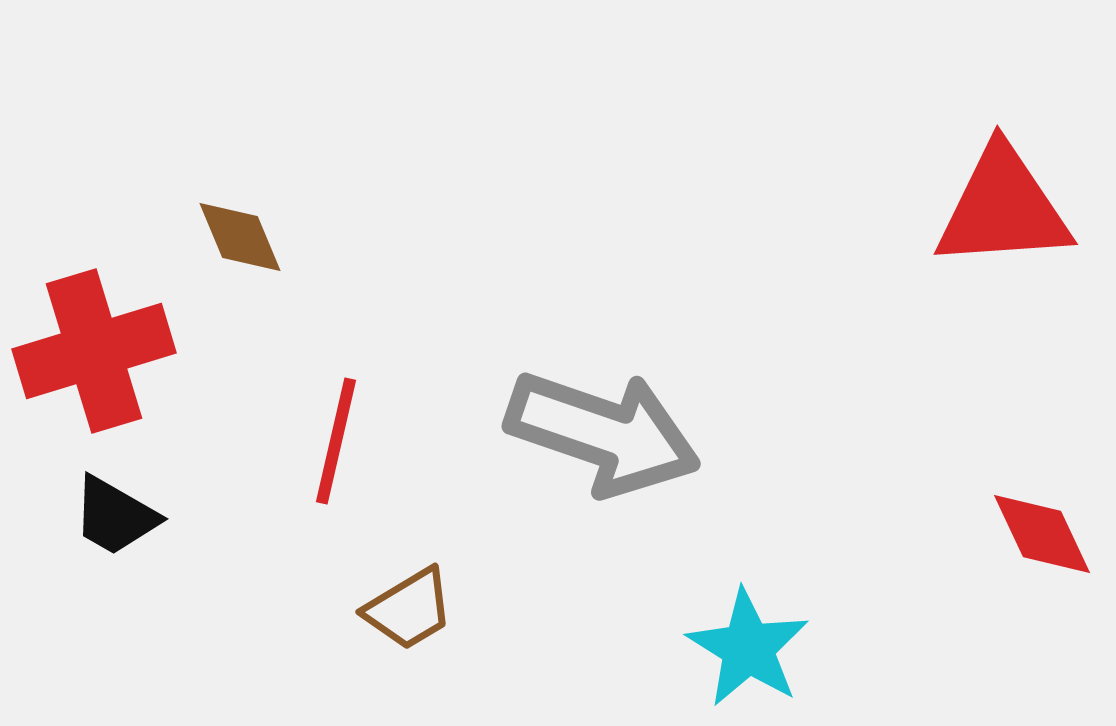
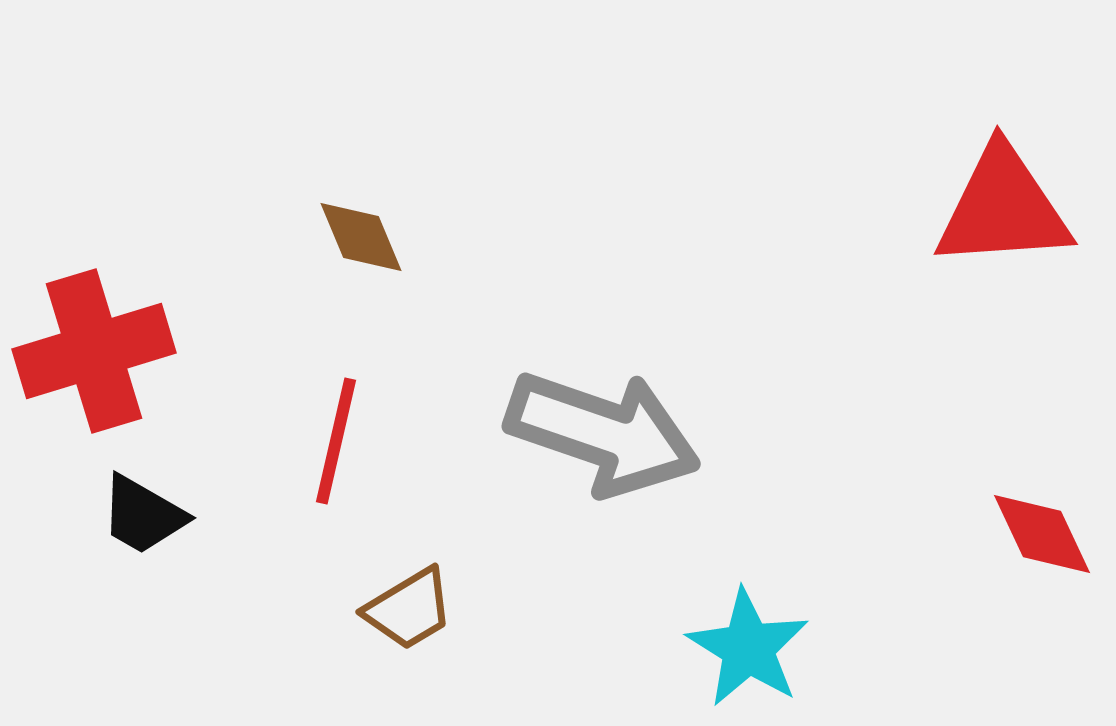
brown diamond: moved 121 px right
black trapezoid: moved 28 px right, 1 px up
